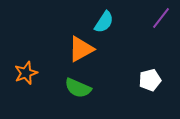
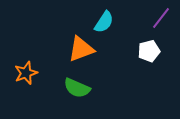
orange triangle: rotated 8 degrees clockwise
white pentagon: moved 1 px left, 29 px up
green semicircle: moved 1 px left
